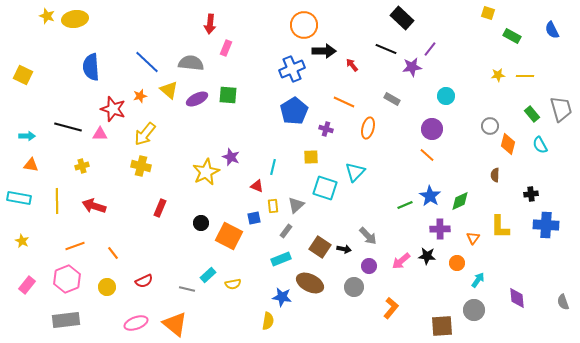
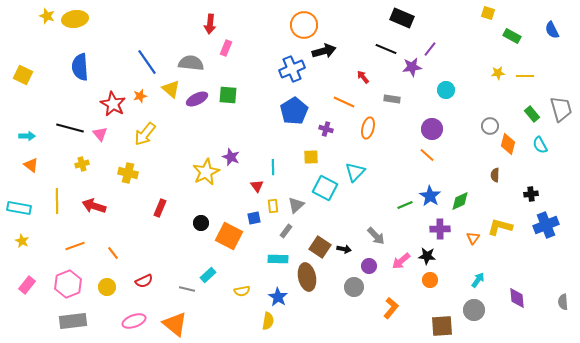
black rectangle at (402, 18): rotated 20 degrees counterclockwise
black arrow at (324, 51): rotated 15 degrees counterclockwise
blue line at (147, 62): rotated 12 degrees clockwise
red arrow at (352, 65): moved 11 px right, 12 px down
blue semicircle at (91, 67): moved 11 px left
yellow star at (498, 75): moved 2 px up
yellow triangle at (169, 90): moved 2 px right, 1 px up
cyan circle at (446, 96): moved 6 px up
gray rectangle at (392, 99): rotated 21 degrees counterclockwise
red star at (113, 109): moved 5 px up; rotated 10 degrees clockwise
black line at (68, 127): moved 2 px right, 1 px down
pink triangle at (100, 134): rotated 49 degrees clockwise
orange triangle at (31, 165): rotated 28 degrees clockwise
yellow cross at (82, 166): moved 2 px up
yellow cross at (141, 166): moved 13 px left, 7 px down
cyan line at (273, 167): rotated 14 degrees counterclockwise
red triangle at (257, 186): rotated 32 degrees clockwise
cyan square at (325, 188): rotated 10 degrees clockwise
cyan rectangle at (19, 198): moved 10 px down
blue cross at (546, 225): rotated 25 degrees counterclockwise
yellow L-shape at (500, 227): rotated 105 degrees clockwise
gray arrow at (368, 236): moved 8 px right
cyan rectangle at (281, 259): moved 3 px left; rotated 24 degrees clockwise
orange circle at (457, 263): moved 27 px left, 17 px down
pink hexagon at (67, 279): moved 1 px right, 5 px down
brown ellipse at (310, 283): moved 3 px left, 6 px up; rotated 52 degrees clockwise
yellow semicircle at (233, 284): moved 9 px right, 7 px down
blue star at (282, 297): moved 4 px left; rotated 24 degrees clockwise
gray semicircle at (563, 302): rotated 14 degrees clockwise
gray rectangle at (66, 320): moved 7 px right, 1 px down
pink ellipse at (136, 323): moved 2 px left, 2 px up
